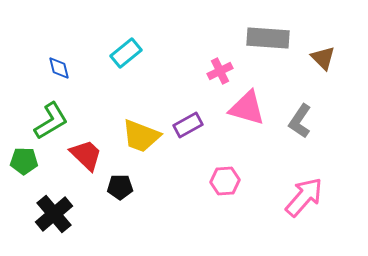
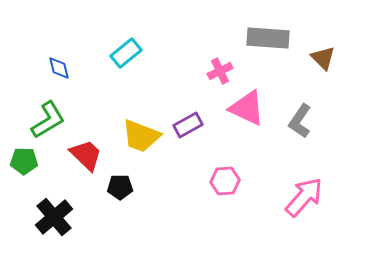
pink triangle: rotated 9 degrees clockwise
green L-shape: moved 3 px left, 1 px up
black cross: moved 3 px down
